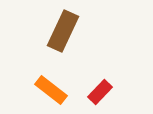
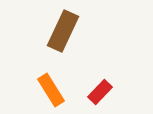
orange rectangle: rotated 20 degrees clockwise
